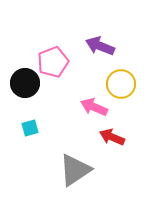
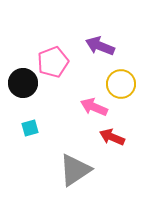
black circle: moved 2 px left
